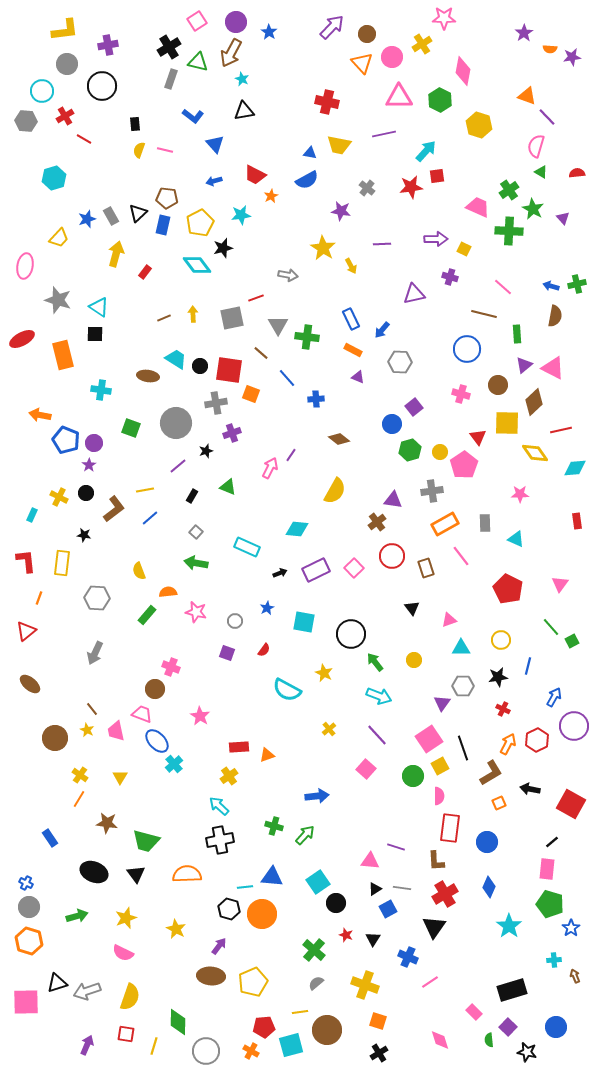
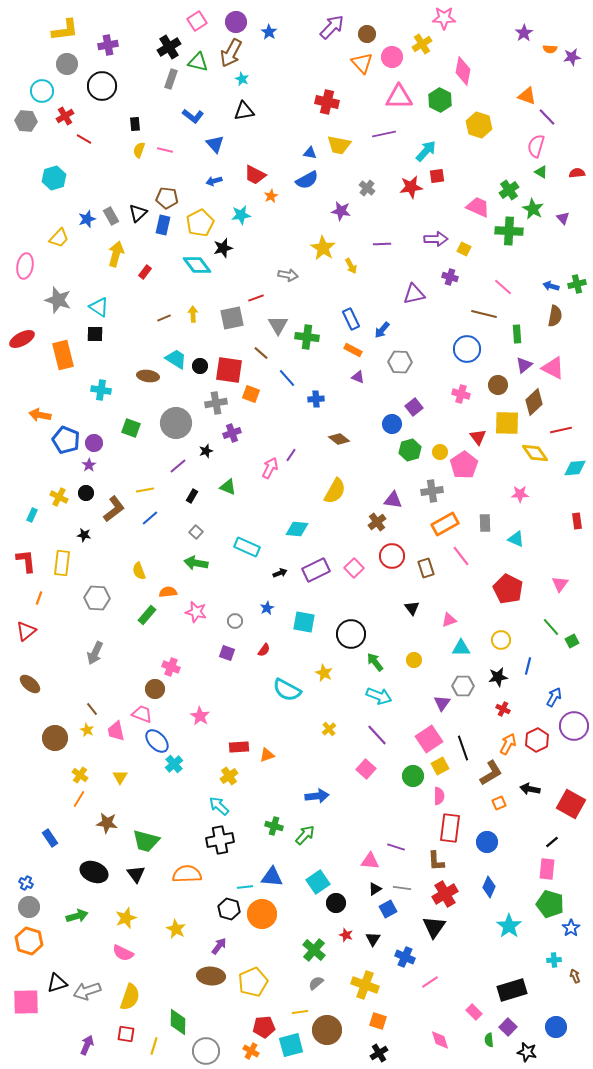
blue cross at (408, 957): moved 3 px left
